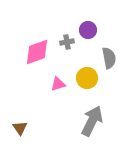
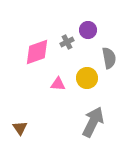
gray cross: rotated 16 degrees counterclockwise
pink triangle: rotated 21 degrees clockwise
gray arrow: moved 1 px right, 1 px down
